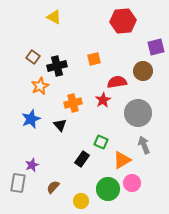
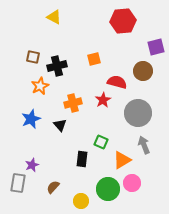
brown square: rotated 24 degrees counterclockwise
red semicircle: rotated 24 degrees clockwise
black rectangle: rotated 28 degrees counterclockwise
